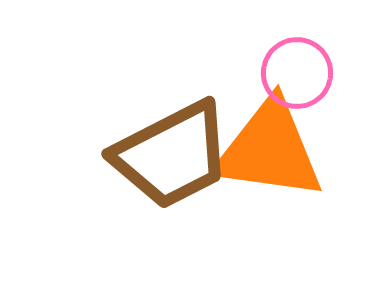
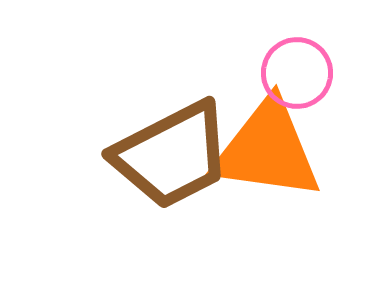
orange triangle: moved 2 px left
